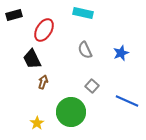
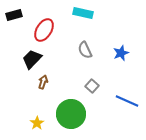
black trapezoid: rotated 70 degrees clockwise
green circle: moved 2 px down
